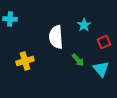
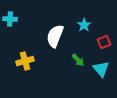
white semicircle: moved 1 px left, 1 px up; rotated 25 degrees clockwise
